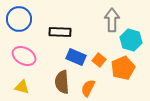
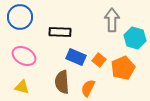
blue circle: moved 1 px right, 2 px up
cyan hexagon: moved 4 px right, 2 px up
